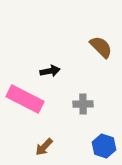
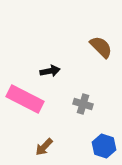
gray cross: rotated 18 degrees clockwise
